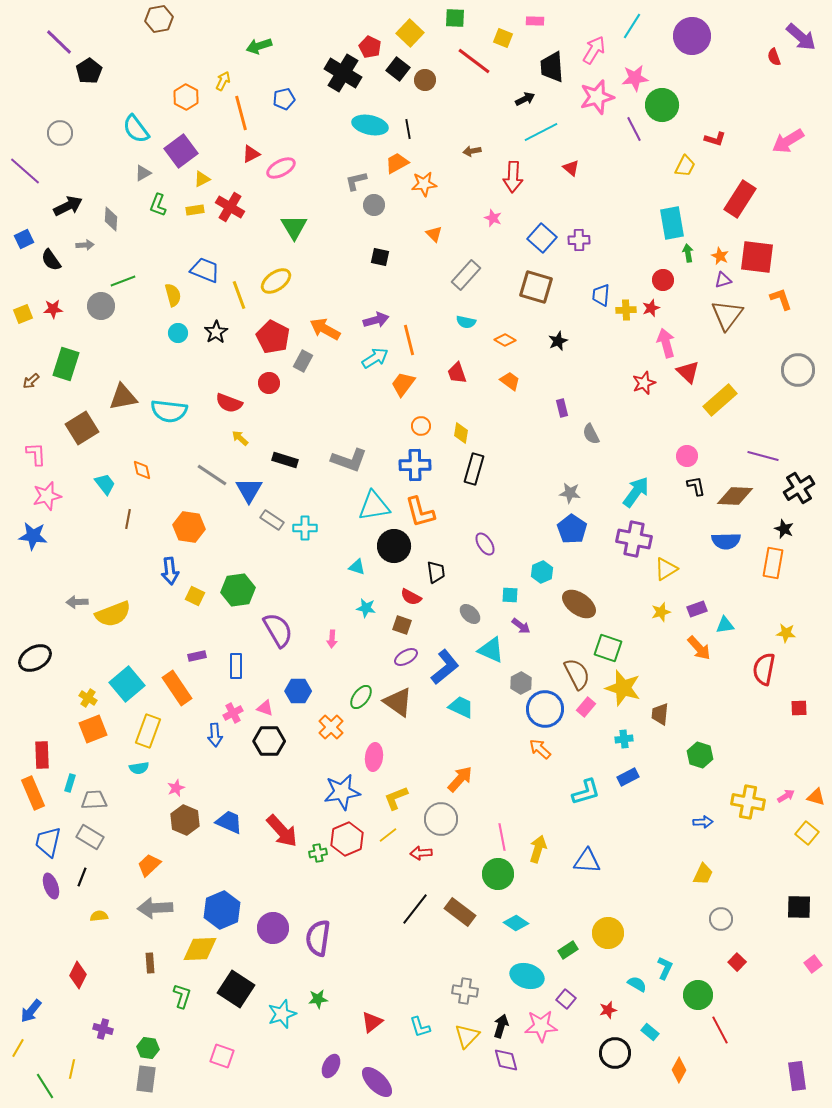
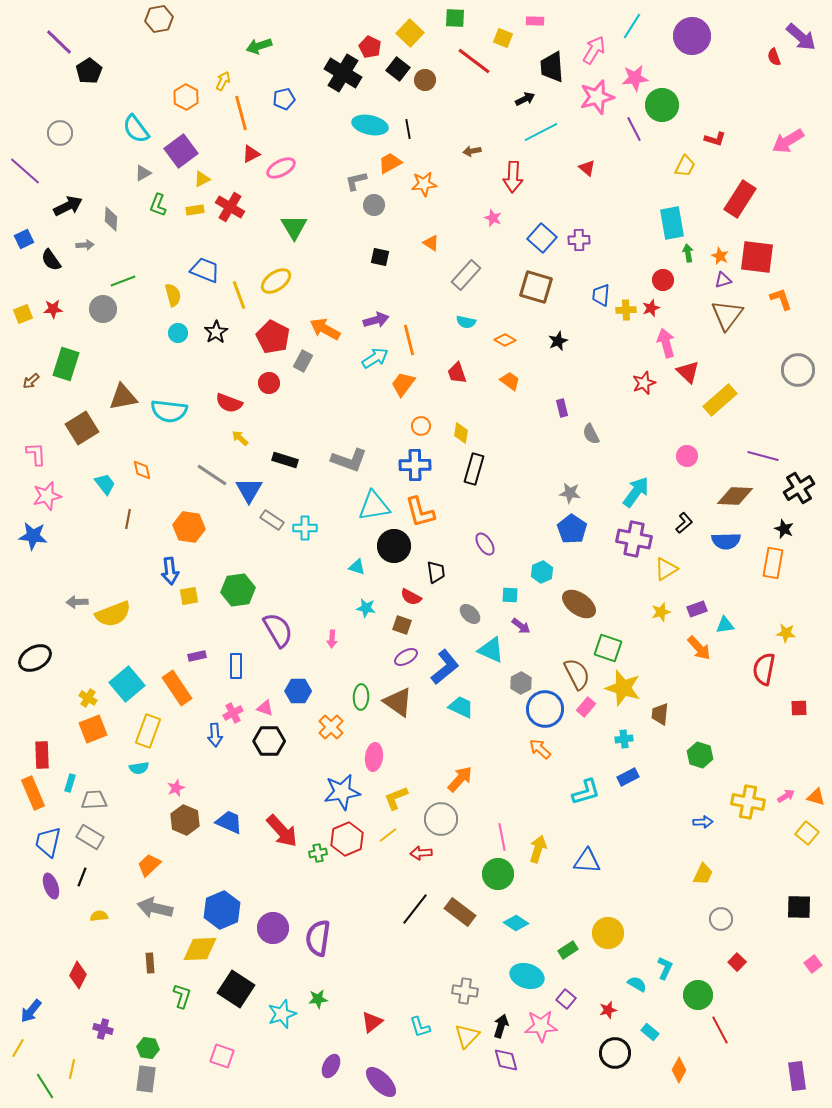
orange trapezoid at (397, 163): moved 7 px left
red triangle at (571, 168): moved 16 px right
orange triangle at (434, 234): moved 3 px left, 9 px down; rotated 12 degrees counterclockwise
gray circle at (101, 306): moved 2 px right, 3 px down
black L-shape at (696, 486): moved 12 px left, 37 px down; rotated 60 degrees clockwise
yellow square at (195, 596): moved 6 px left; rotated 36 degrees counterclockwise
green ellipse at (361, 697): rotated 35 degrees counterclockwise
gray arrow at (155, 908): rotated 16 degrees clockwise
purple ellipse at (377, 1082): moved 4 px right
